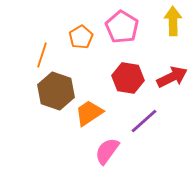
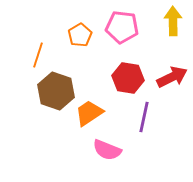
pink pentagon: rotated 24 degrees counterclockwise
orange pentagon: moved 1 px left, 2 px up
orange line: moved 4 px left
purple line: moved 4 px up; rotated 36 degrees counterclockwise
pink semicircle: moved 1 px up; rotated 104 degrees counterclockwise
